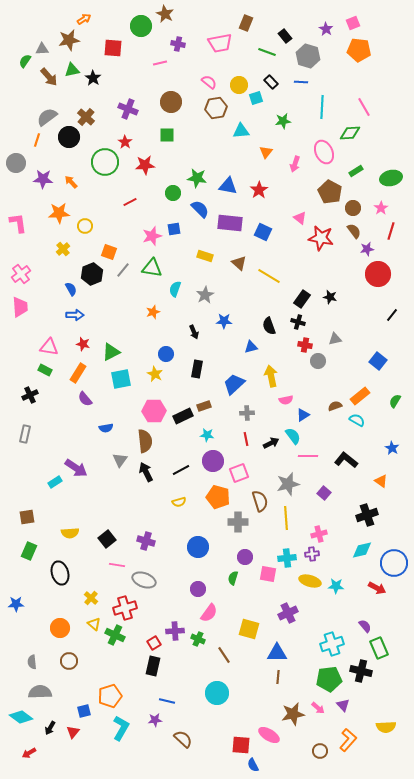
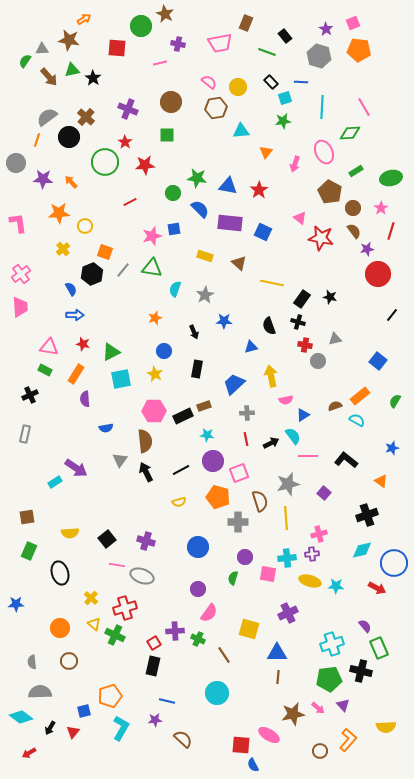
brown star at (69, 40): rotated 20 degrees clockwise
red square at (113, 48): moved 4 px right
gray hexagon at (308, 56): moved 11 px right
yellow circle at (239, 85): moved 1 px left, 2 px down
cyan square at (256, 98): moved 29 px right
orange square at (109, 252): moved 4 px left
yellow line at (269, 276): moved 3 px right, 7 px down; rotated 20 degrees counterclockwise
orange star at (153, 312): moved 2 px right, 6 px down
blue circle at (166, 354): moved 2 px left, 3 px up
orange rectangle at (78, 373): moved 2 px left, 1 px down
purple semicircle at (85, 399): rotated 35 degrees clockwise
blue star at (392, 448): rotated 24 degrees clockwise
gray ellipse at (144, 580): moved 2 px left, 4 px up
